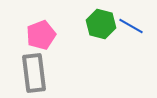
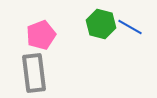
blue line: moved 1 px left, 1 px down
